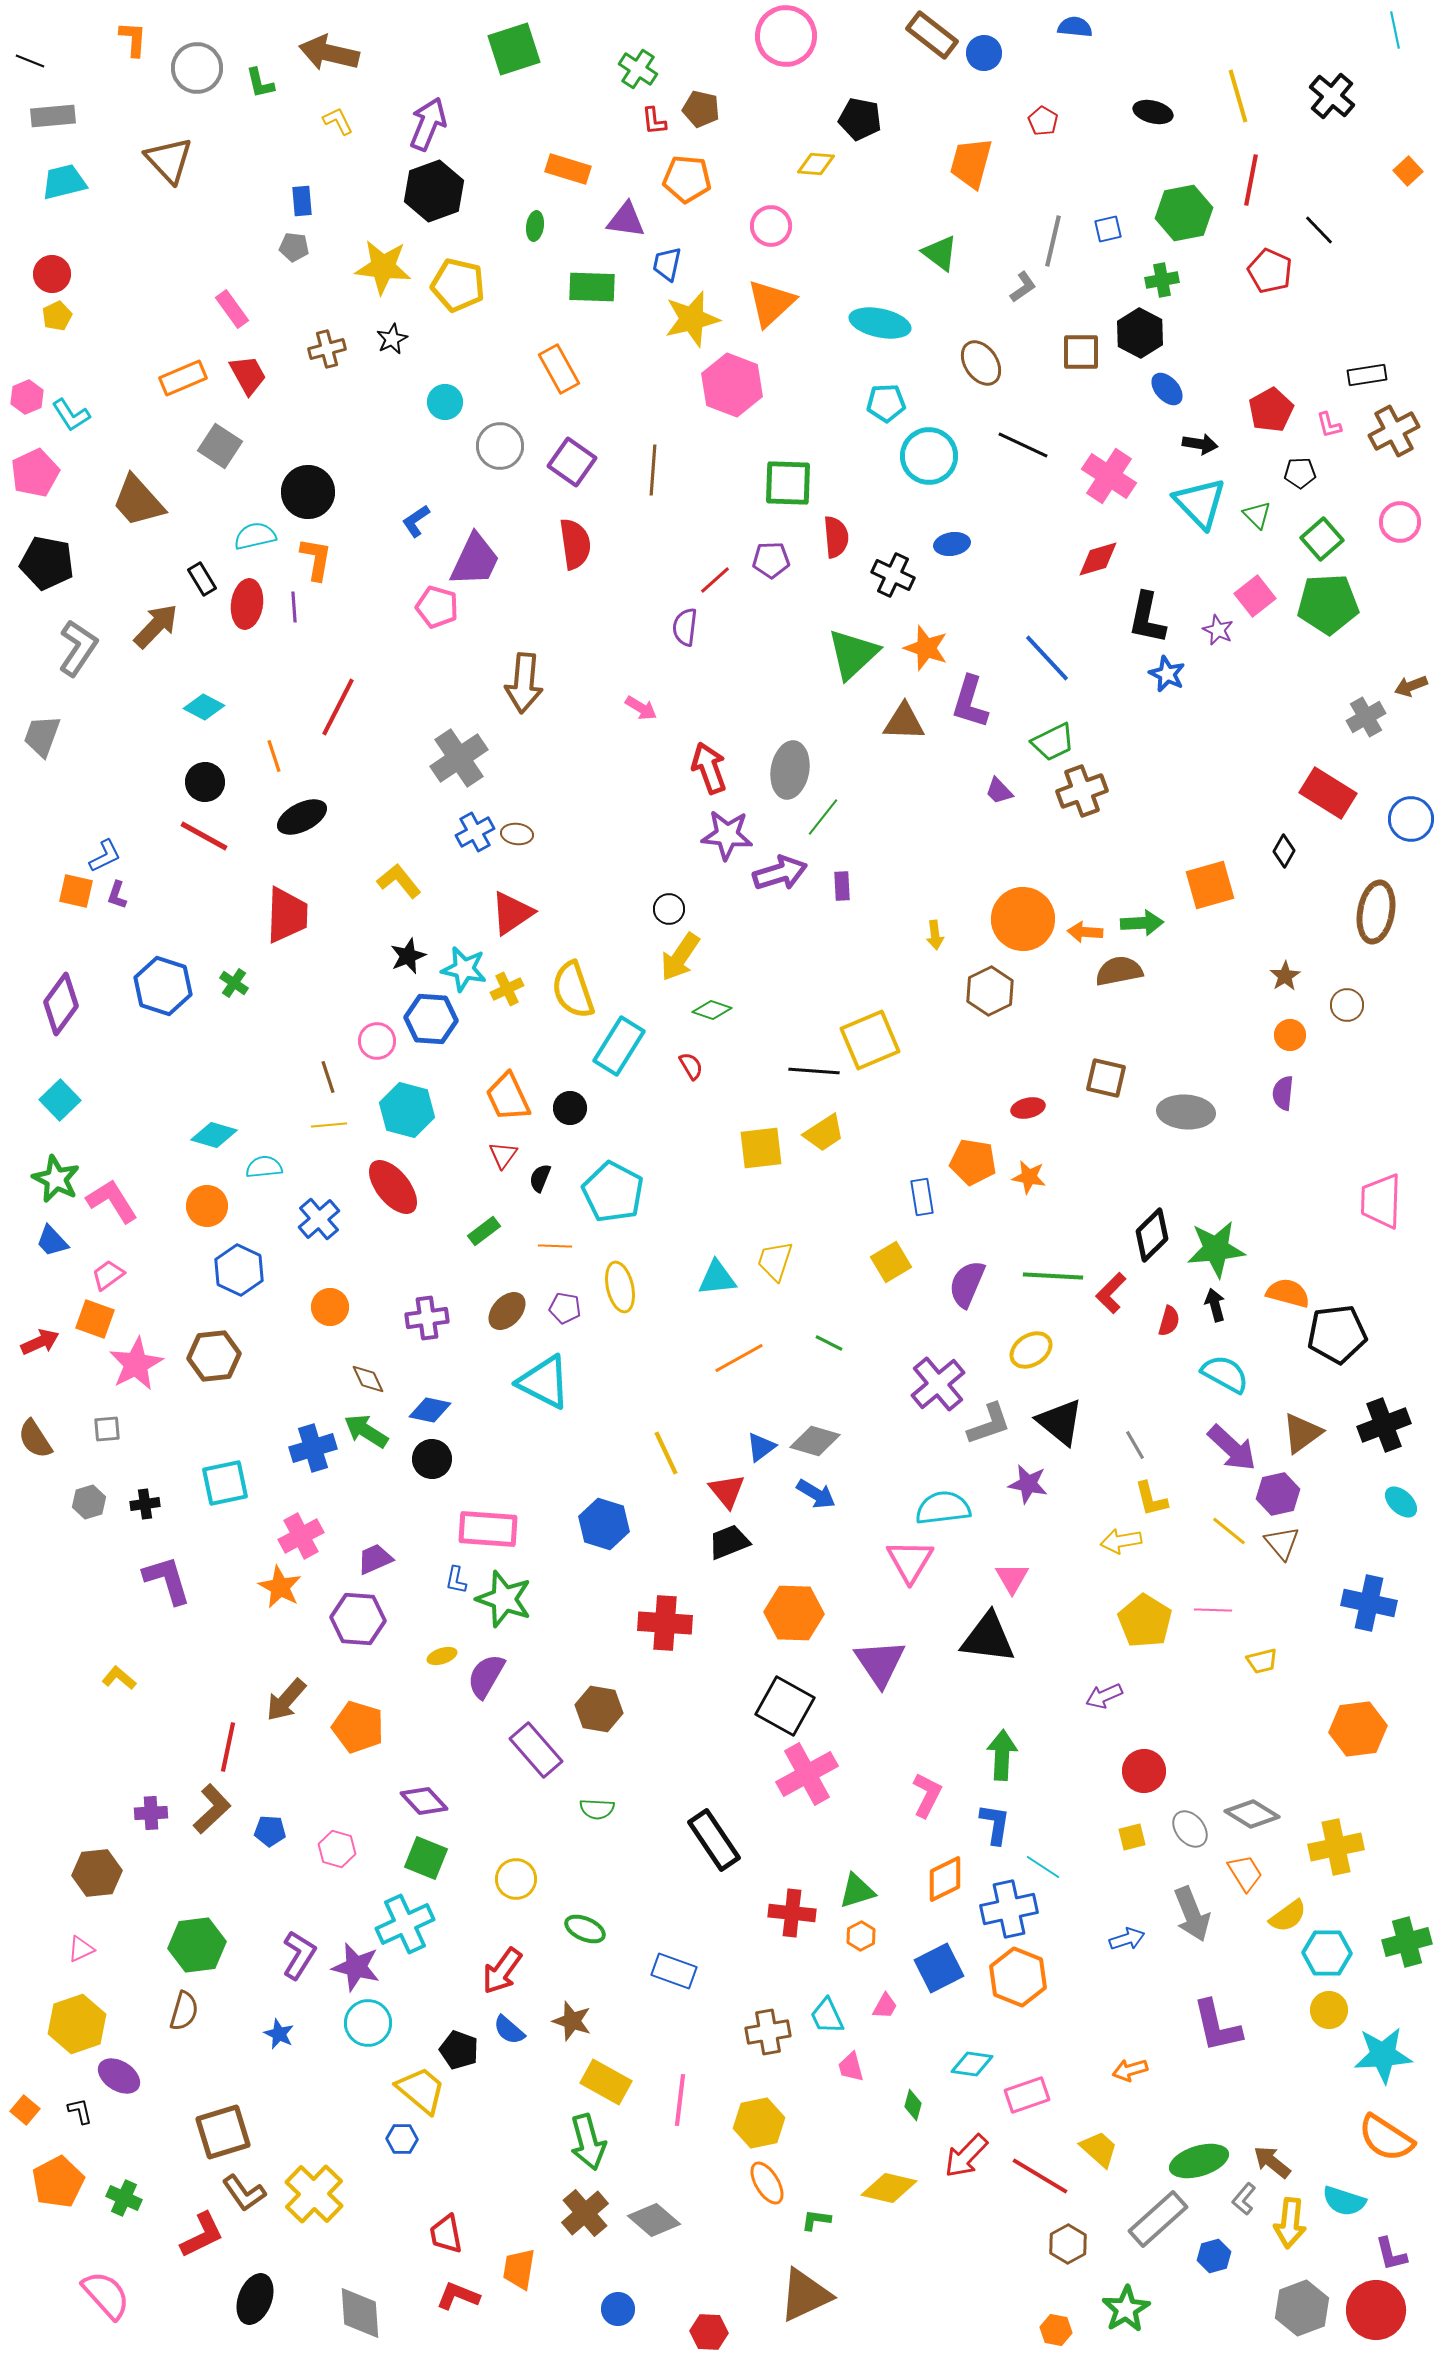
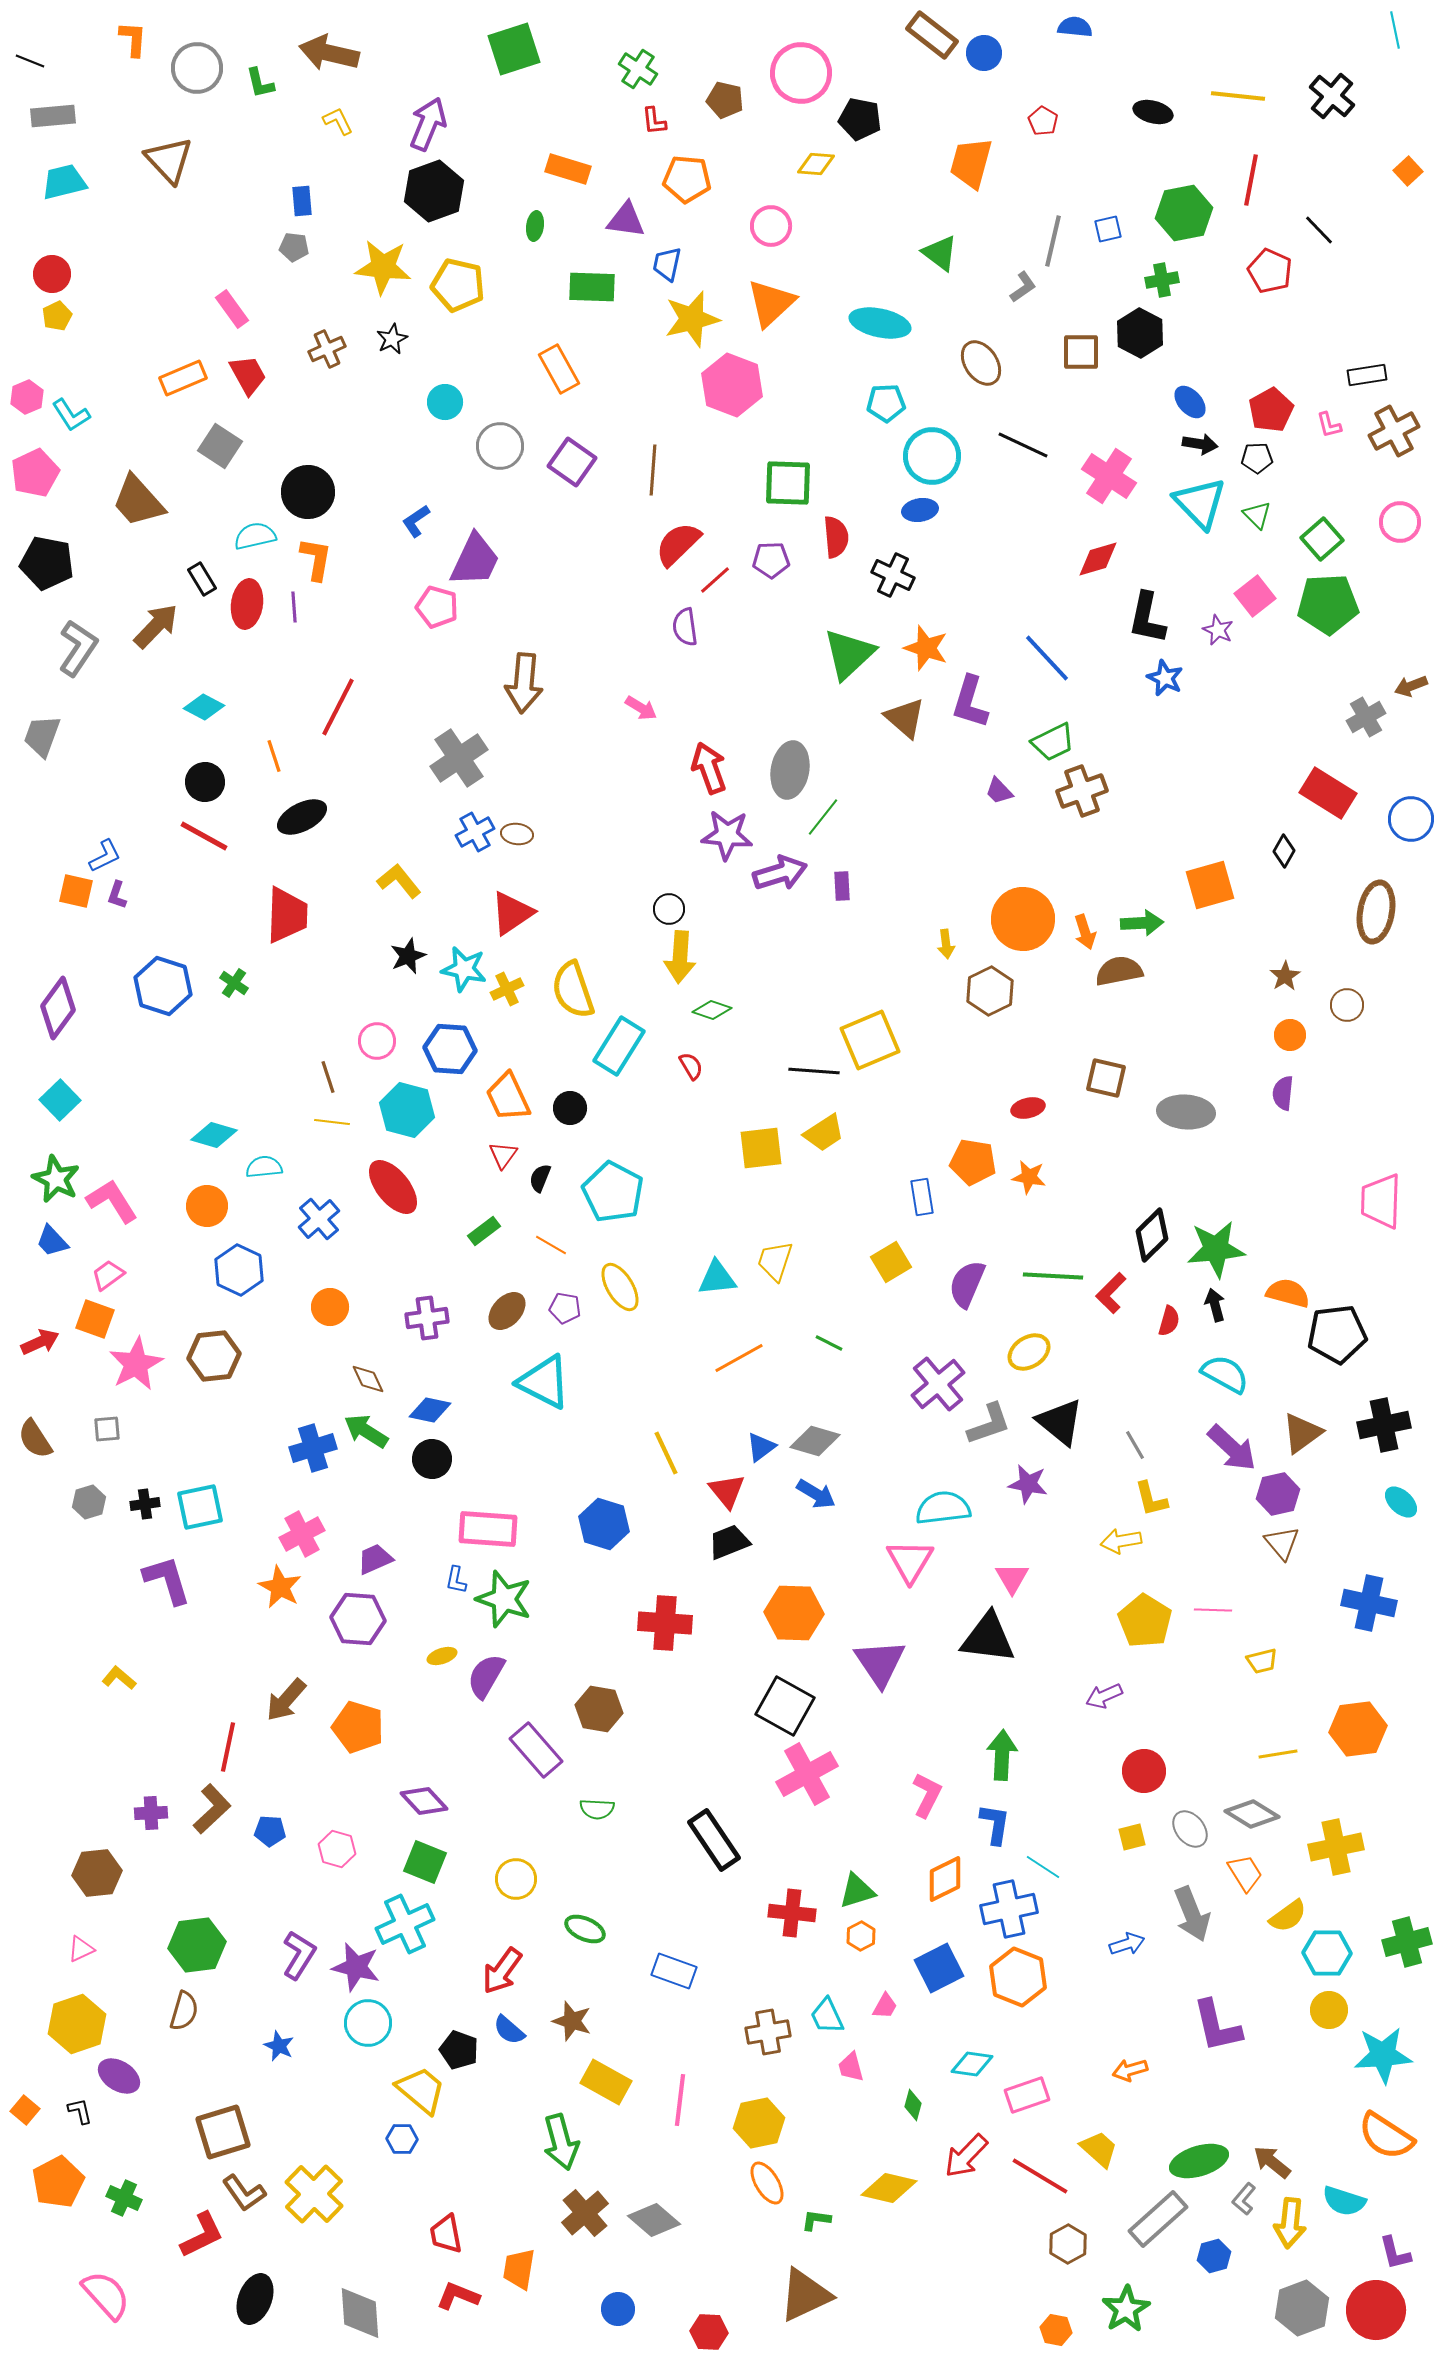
pink circle at (786, 36): moved 15 px right, 37 px down
yellow line at (1238, 96): rotated 68 degrees counterclockwise
brown pentagon at (701, 109): moved 24 px right, 9 px up
brown cross at (327, 349): rotated 9 degrees counterclockwise
blue ellipse at (1167, 389): moved 23 px right, 13 px down
cyan circle at (929, 456): moved 3 px right
black pentagon at (1300, 473): moved 43 px left, 15 px up
red semicircle at (575, 544): moved 103 px right; rotated 126 degrees counterclockwise
blue ellipse at (952, 544): moved 32 px left, 34 px up
purple semicircle at (685, 627): rotated 15 degrees counterclockwise
green triangle at (853, 654): moved 4 px left
blue star at (1167, 674): moved 2 px left, 4 px down
brown triangle at (904, 722): moved 1 px right, 4 px up; rotated 39 degrees clockwise
orange arrow at (1085, 932): rotated 112 degrees counterclockwise
yellow arrow at (935, 935): moved 11 px right, 9 px down
yellow arrow at (680, 957): rotated 30 degrees counterclockwise
purple diamond at (61, 1004): moved 3 px left, 4 px down
blue hexagon at (431, 1019): moved 19 px right, 30 px down
yellow line at (329, 1125): moved 3 px right, 3 px up; rotated 12 degrees clockwise
orange line at (555, 1246): moved 4 px left, 1 px up; rotated 28 degrees clockwise
yellow ellipse at (620, 1287): rotated 18 degrees counterclockwise
yellow ellipse at (1031, 1350): moved 2 px left, 2 px down
black cross at (1384, 1425): rotated 9 degrees clockwise
cyan square at (225, 1483): moved 25 px left, 24 px down
yellow line at (1229, 1531): moved 49 px right, 223 px down; rotated 48 degrees counterclockwise
pink cross at (301, 1536): moved 1 px right, 2 px up
green square at (426, 1858): moved 1 px left, 4 px down
blue arrow at (1127, 1939): moved 5 px down
blue star at (279, 2034): moved 12 px down
orange semicircle at (1386, 2138): moved 2 px up
green arrow at (588, 2142): moved 27 px left
purple L-shape at (1391, 2254): moved 4 px right, 1 px up
